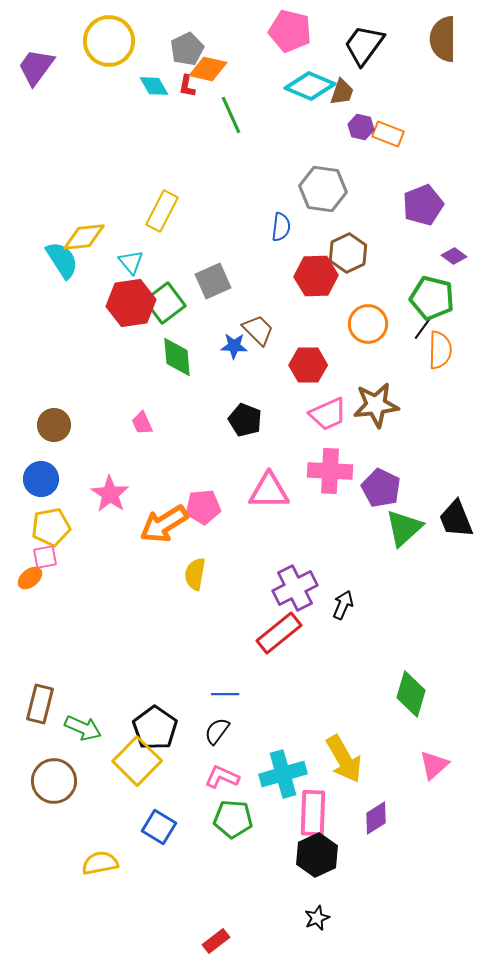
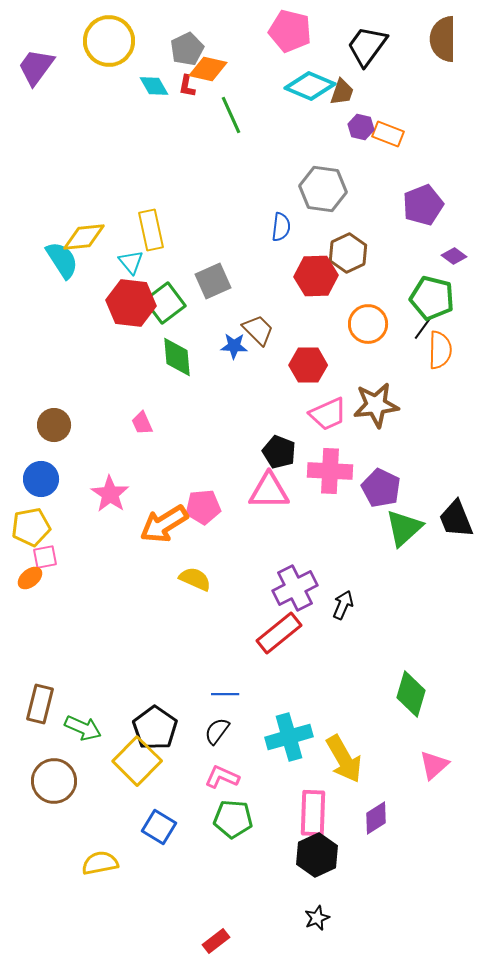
black trapezoid at (364, 45): moved 3 px right, 1 px down
yellow rectangle at (162, 211): moved 11 px left, 19 px down; rotated 39 degrees counterclockwise
red hexagon at (131, 303): rotated 15 degrees clockwise
black pentagon at (245, 420): moved 34 px right, 32 px down
yellow pentagon at (51, 527): moved 20 px left
yellow semicircle at (195, 574): moved 5 px down; rotated 104 degrees clockwise
cyan cross at (283, 774): moved 6 px right, 37 px up
